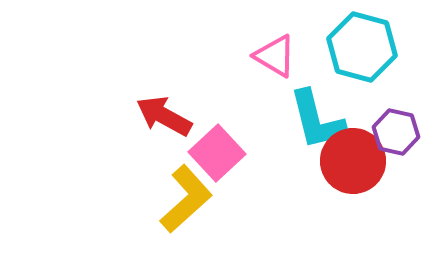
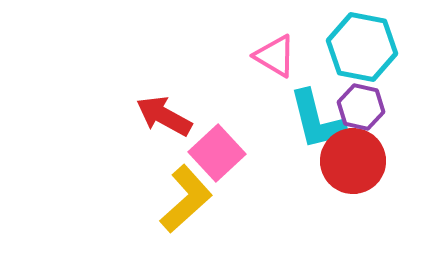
cyan hexagon: rotated 4 degrees counterclockwise
purple hexagon: moved 35 px left, 25 px up
